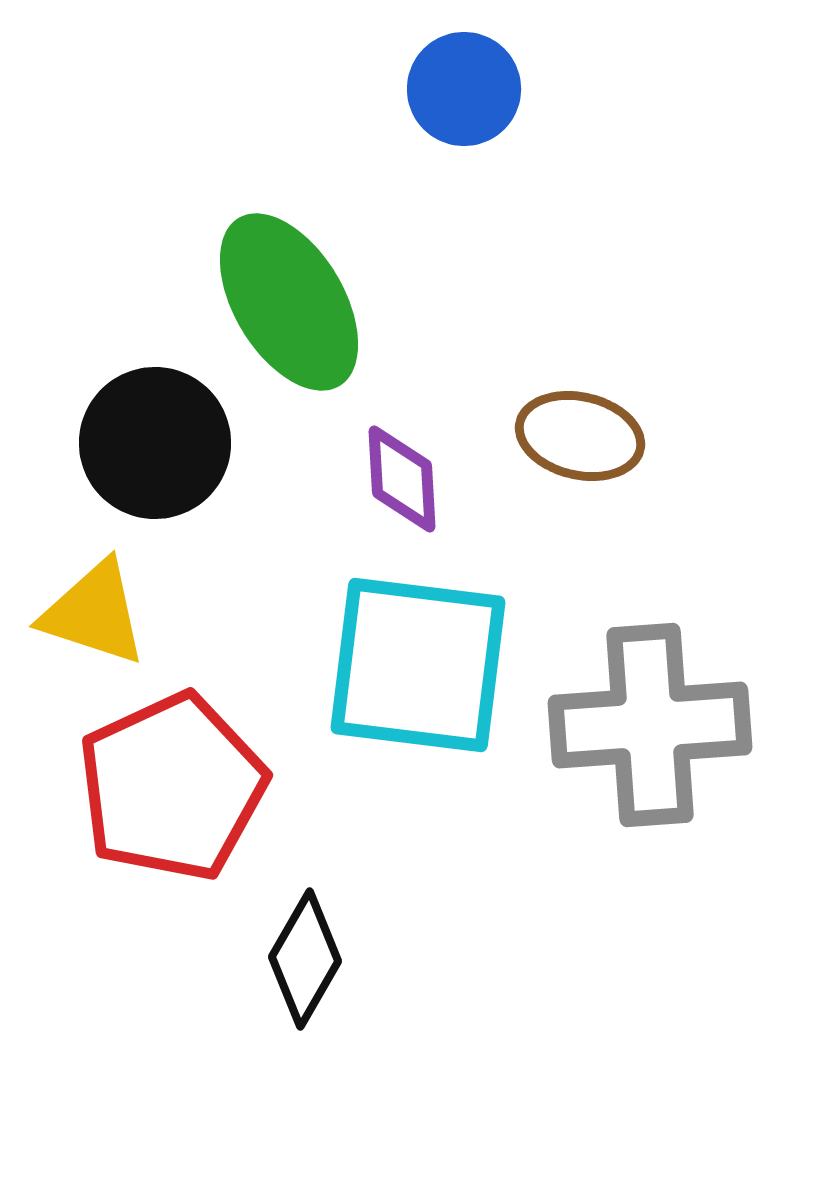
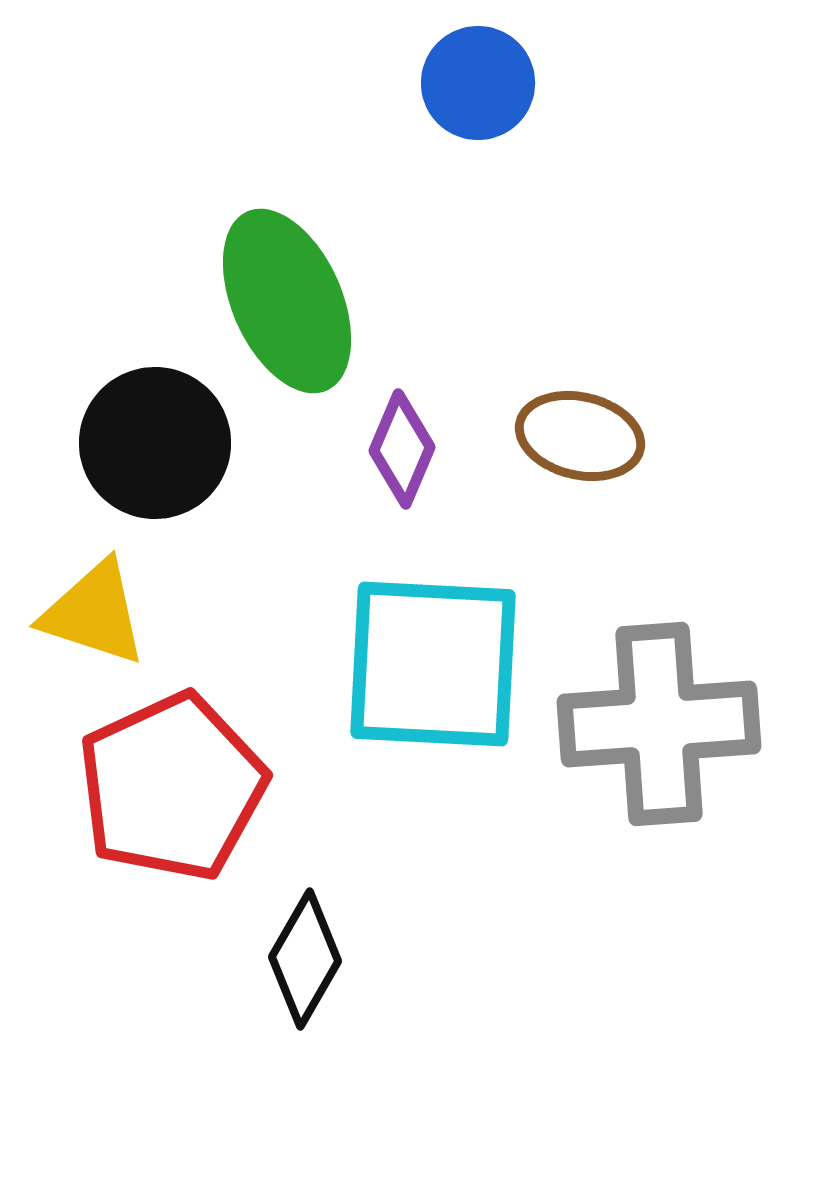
blue circle: moved 14 px right, 6 px up
green ellipse: moved 2 px left, 1 px up; rotated 7 degrees clockwise
purple diamond: moved 30 px up; rotated 26 degrees clockwise
cyan square: moved 15 px right, 1 px up; rotated 4 degrees counterclockwise
gray cross: moved 9 px right, 1 px up
